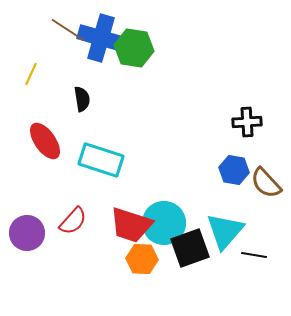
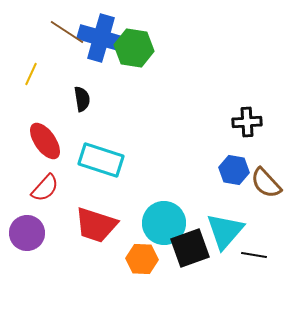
brown line: moved 1 px left, 2 px down
red semicircle: moved 28 px left, 33 px up
red trapezoid: moved 35 px left
